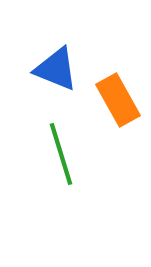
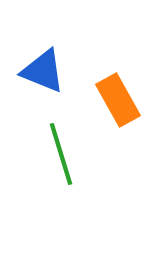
blue triangle: moved 13 px left, 2 px down
